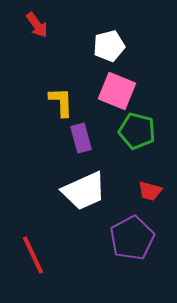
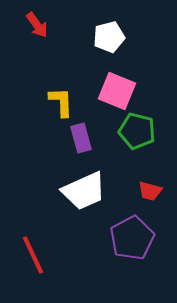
white pentagon: moved 9 px up
